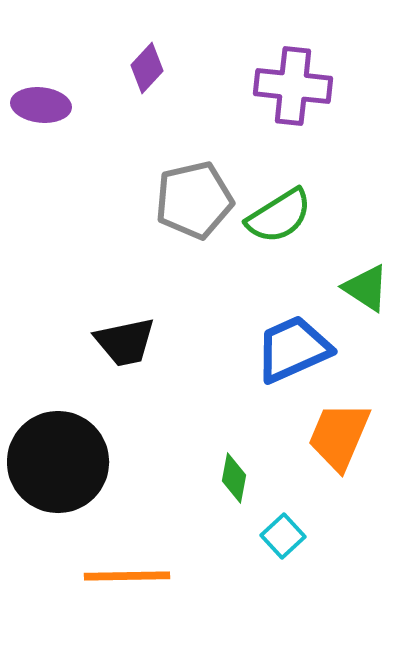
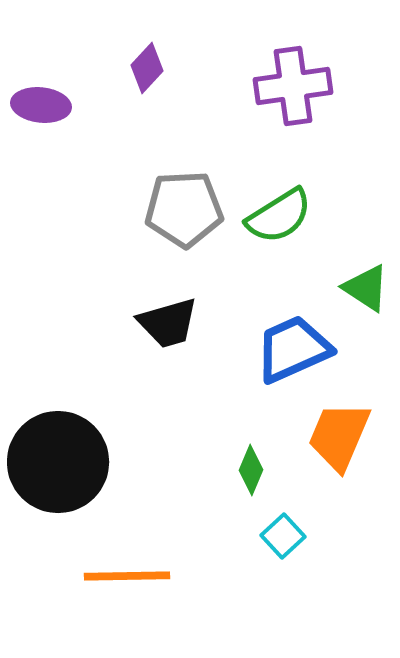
purple cross: rotated 14 degrees counterclockwise
gray pentagon: moved 10 px left, 9 px down; rotated 10 degrees clockwise
black trapezoid: moved 43 px right, 19 px up; rotated 4 degrees counterclockwise
green diamond: moved 17 px right, 8 px up; rotated 12 degrees clockwise
